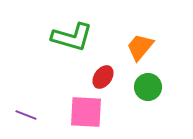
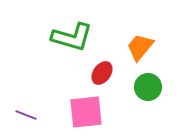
red ellipse: moved 1 px left, 4 px up
pink square: rotated 9 degrees counterclockwise
